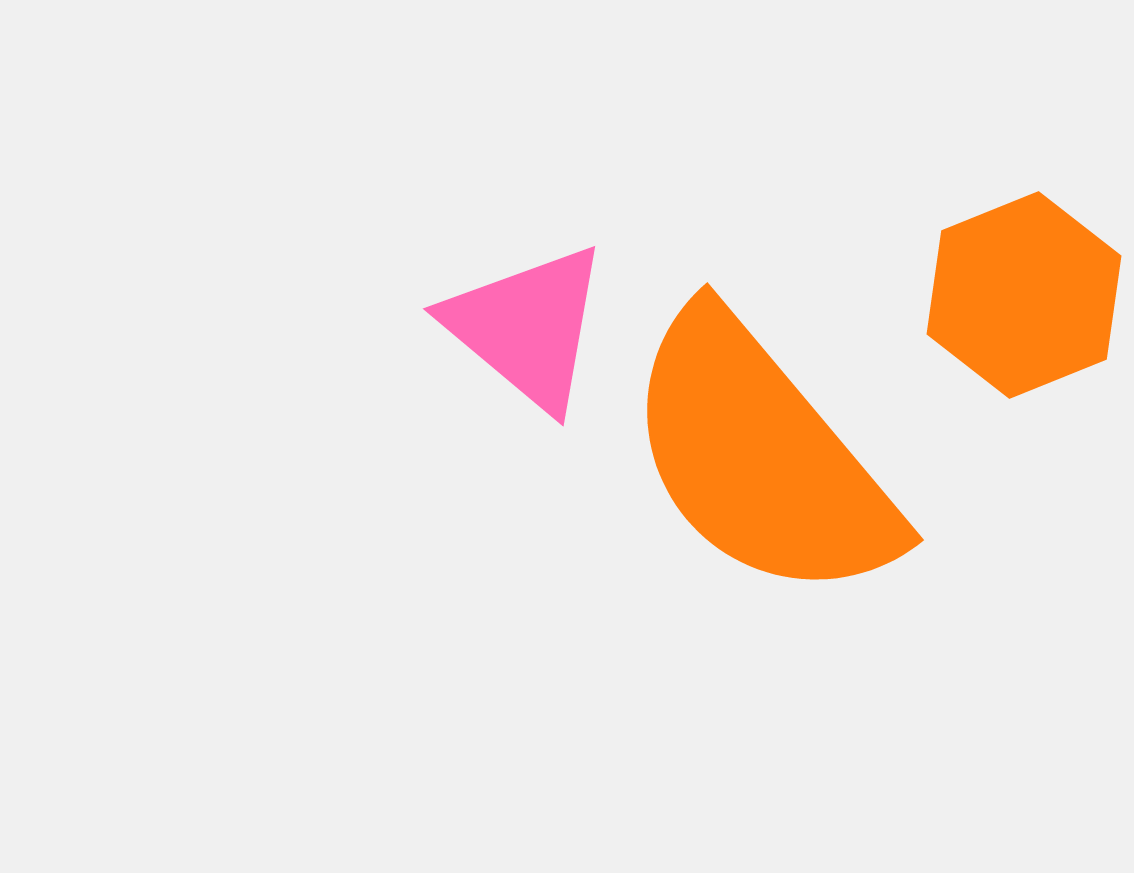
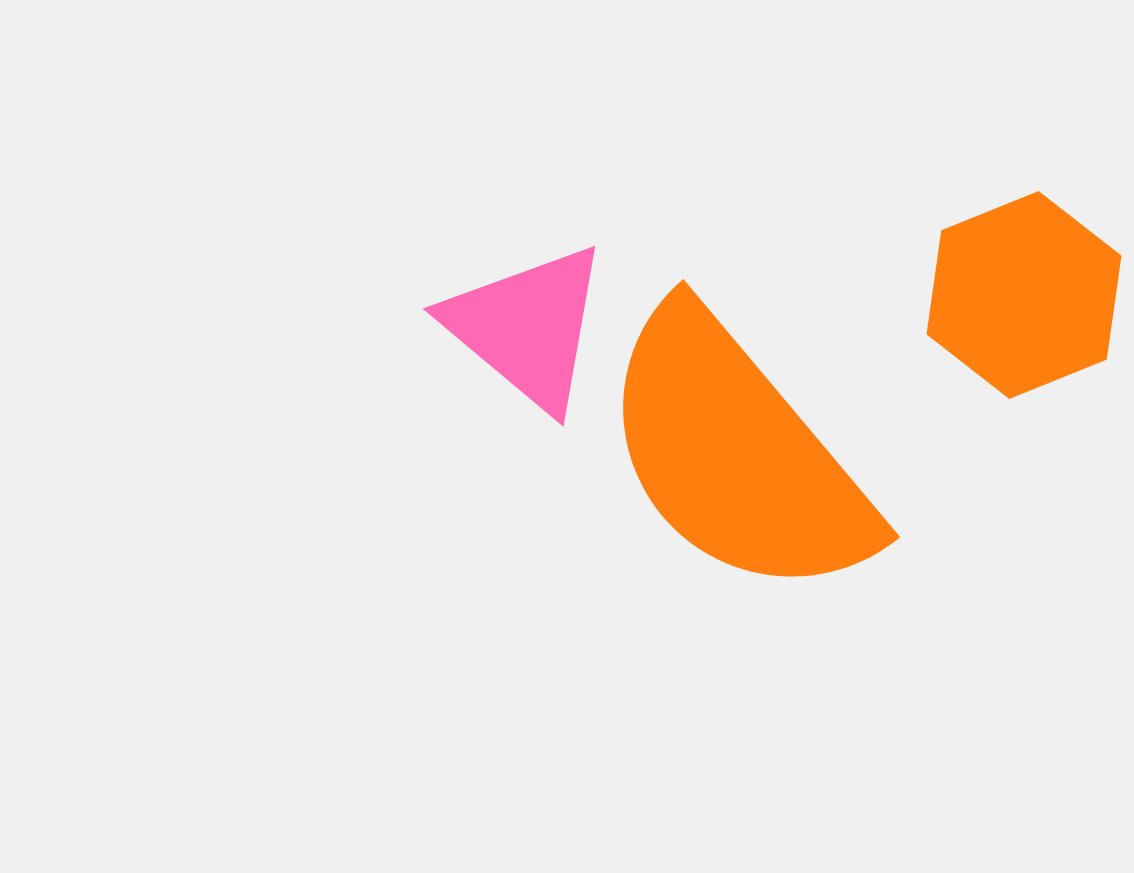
orange semicircle: moved 24 px left, 3 px up
